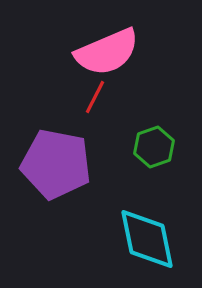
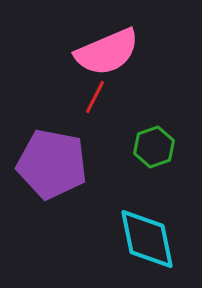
purple pentagon: moved 4 px left
